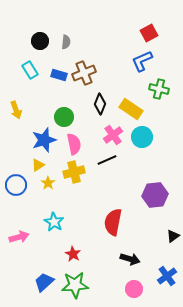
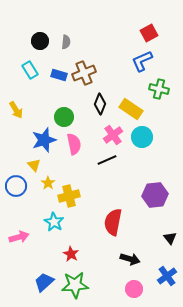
yellow arrow: rotated 12 degrees counterclockwise
yellow triangle: moved 4 px left; rotated 40 degrees counterclockwise
yellow cross: moved 5 px left, 24 px down
blue circle: moved 1 px down
black triangle: moved 3 px left, 2 px down; rotated 32 degrees counterclockwise
red star: moved 2 px left
